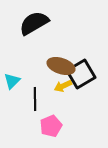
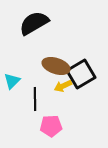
brown ellipse: moved 5 px left
pink pentagon: rotated 20 degrees clockwise
